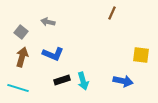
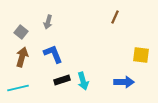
brown line: moved 3 px right, 4 px down
gray arrow: rotated 88 degrees counterclockwise
blue L-shape: rotated 135 degrees counterclockwise
blue arrow: moved 1 px right, 1 px down; rotated 12 degrees counterclockwise
cyan line: rotated 30 degrees counterclockwise
